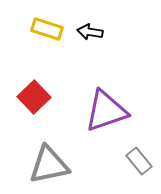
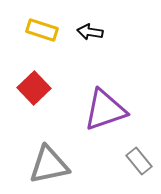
yellow rectangle: moved 5 px left, 1 px down
red square: moved 9 px up
purple triangle: moved 1 px left, 1 px up
